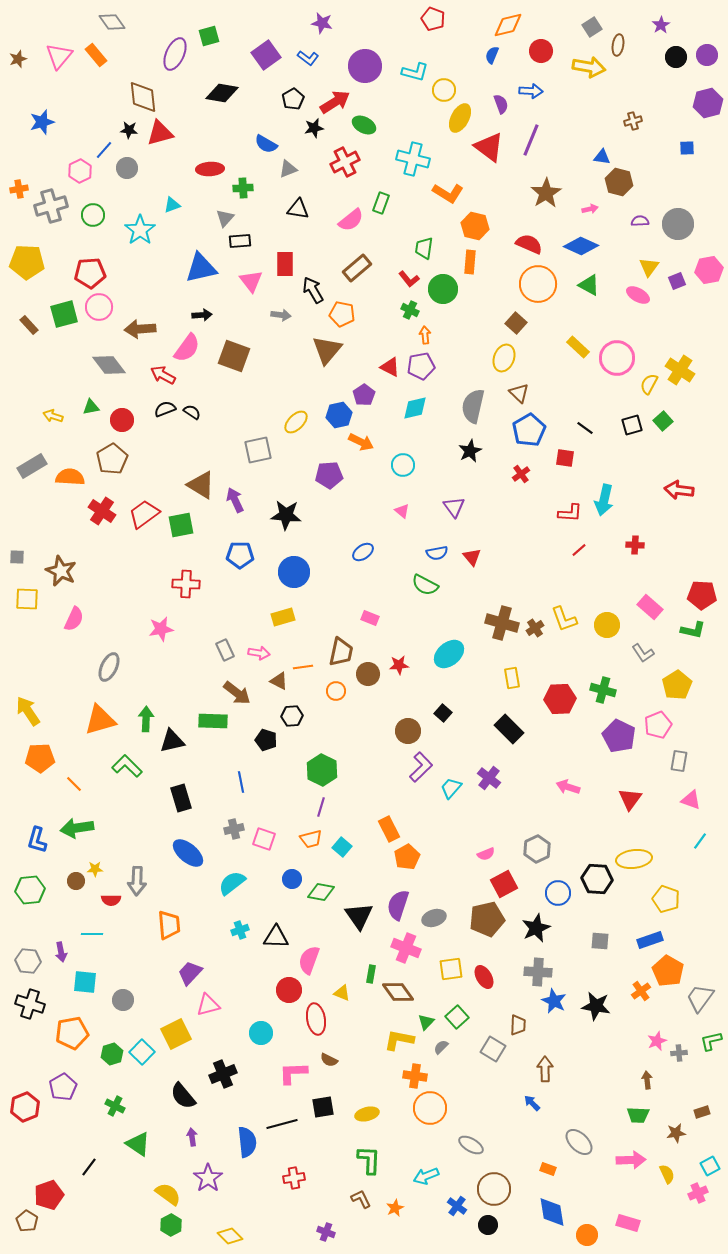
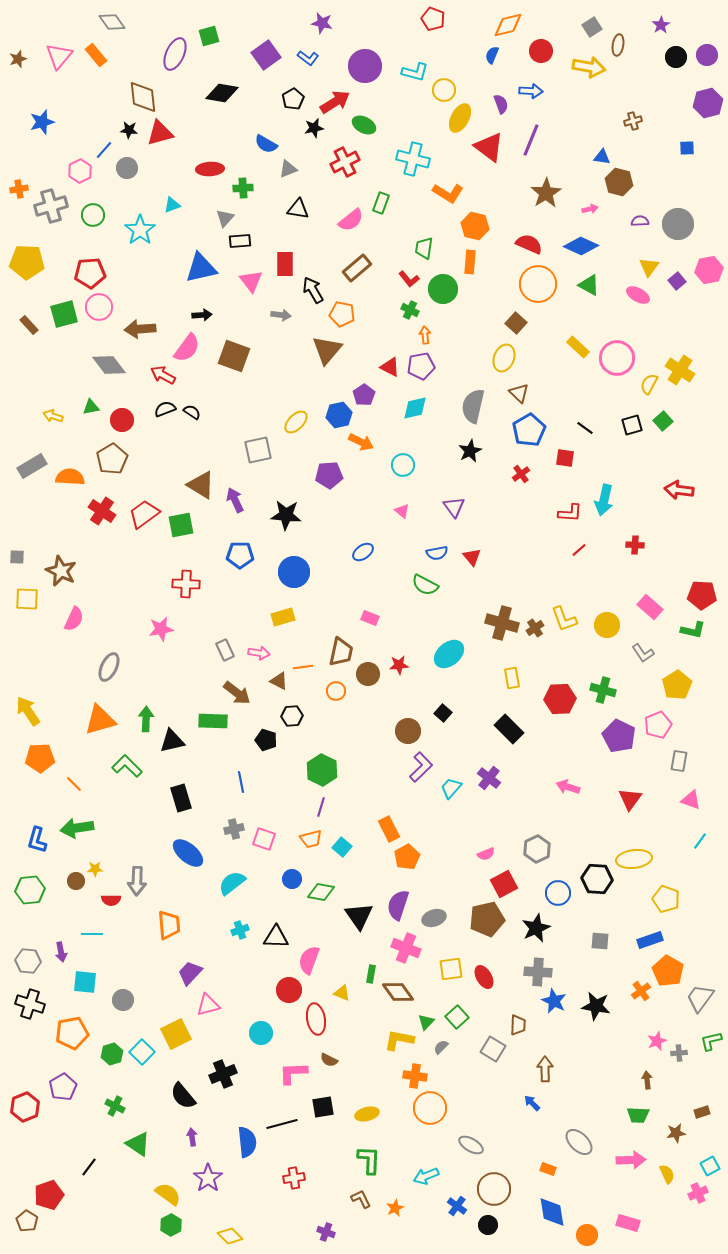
purple square at (677, 281): rotated 18 degrees counterclockwise
